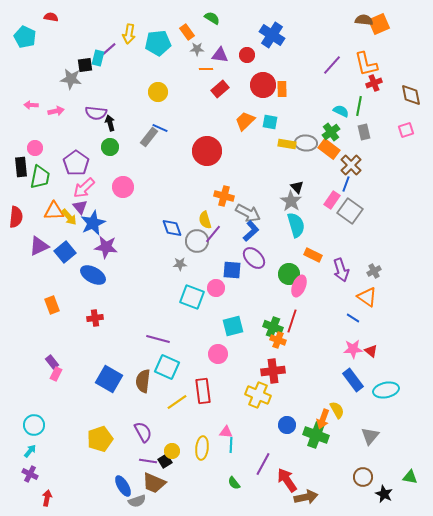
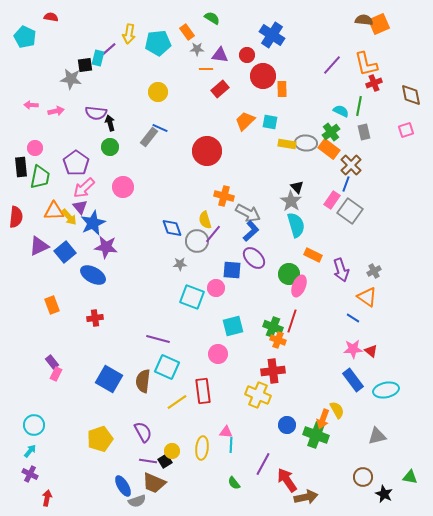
red circle at (263, 85): moved 9 px up
gray triangle at (370, 436): moved 7 px right; rotated 36 degrees clockwise
